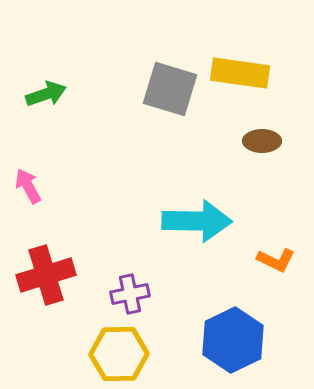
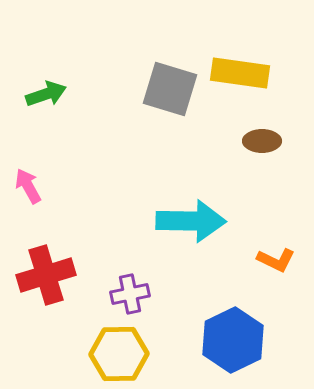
cyan arrow: moved 6 px left
